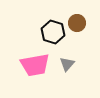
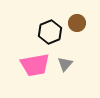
black hexagon: moved 3 px left; rotated 20 degrees clockwise
gray triangle: moved 2 px left
